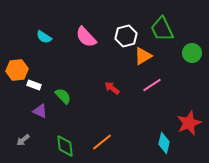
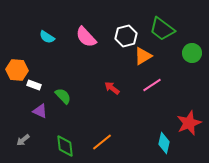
green trapezoid: rotated 28 degrees counterclockwise
cyan semicircle: moved 3 px right
orange hexagon: rotated 10 degrees clockwise
